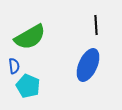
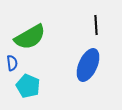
blue semicircle: moved 2 px left, 3 px up
